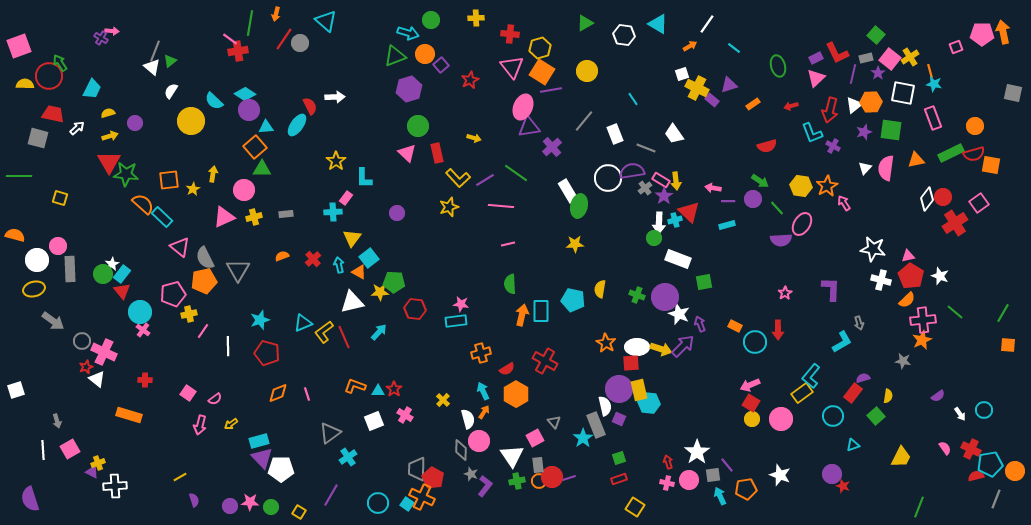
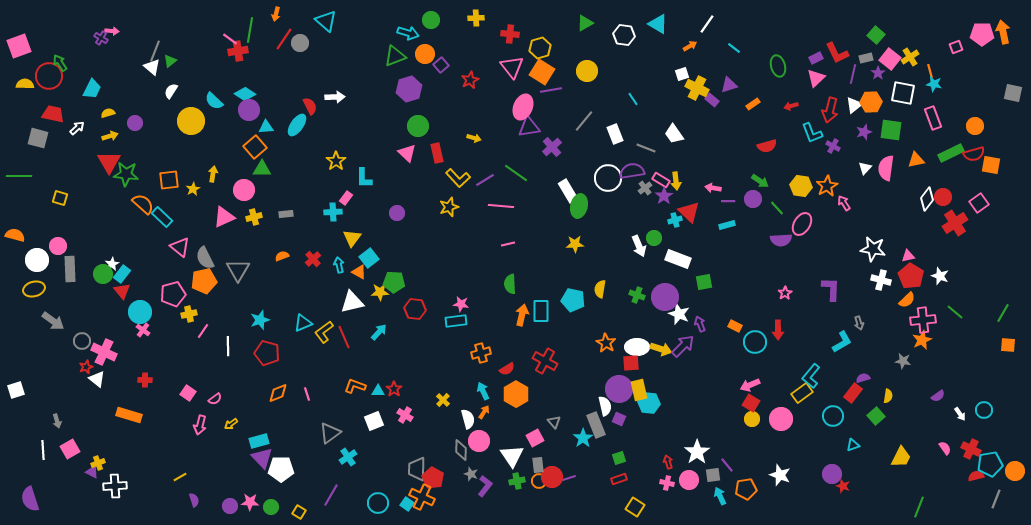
green line at (250, 23): moved 7 px down
white arrow at (659, 223): moved 20 px left, 23 px down; rotated 25 degrees counterclockwise
